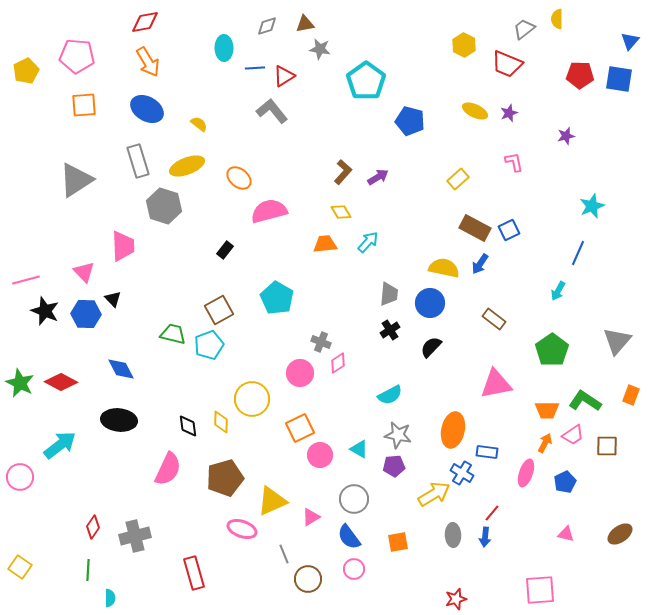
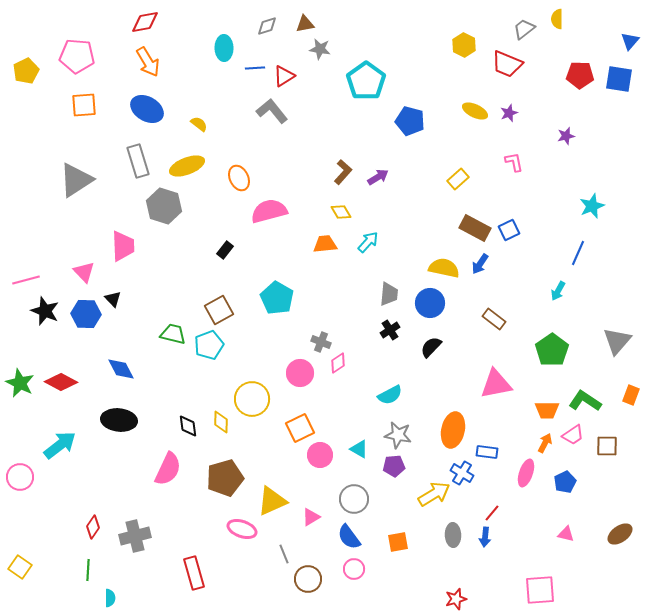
orange ellipse at (239, 178): rotated 25 degrees clockwise
